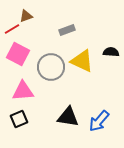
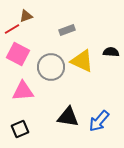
black square: moved 1 px right, 10 px down
